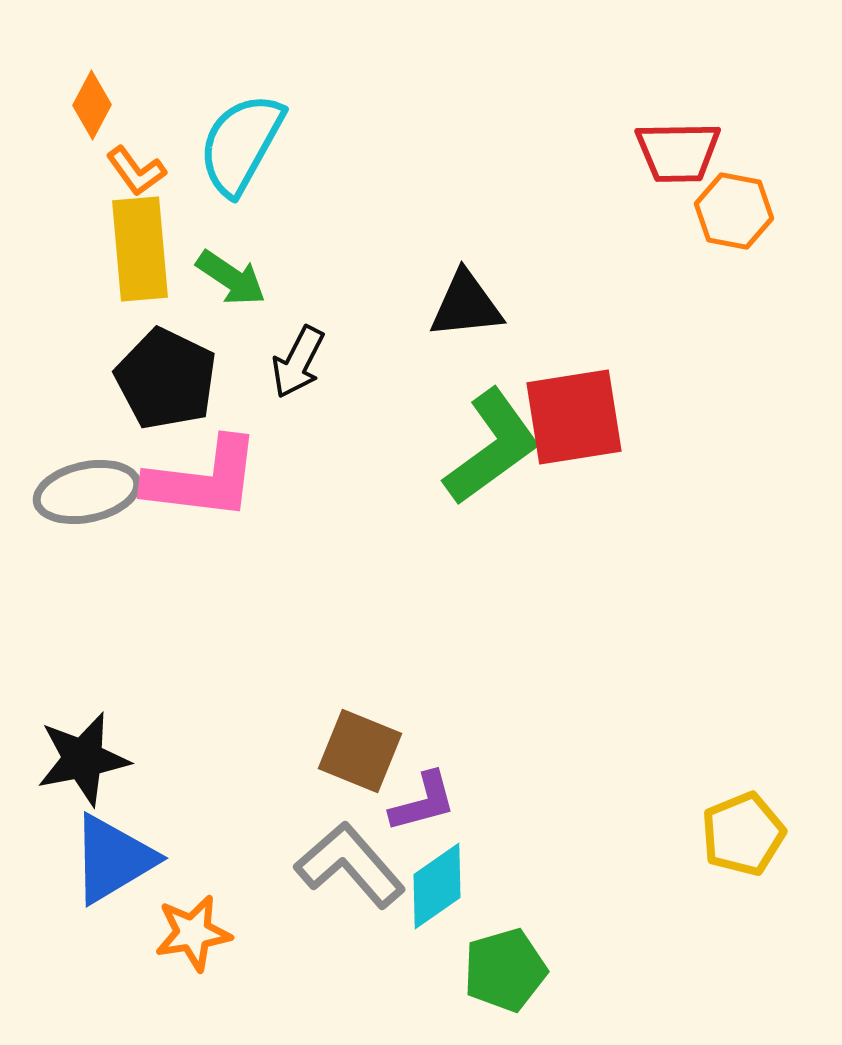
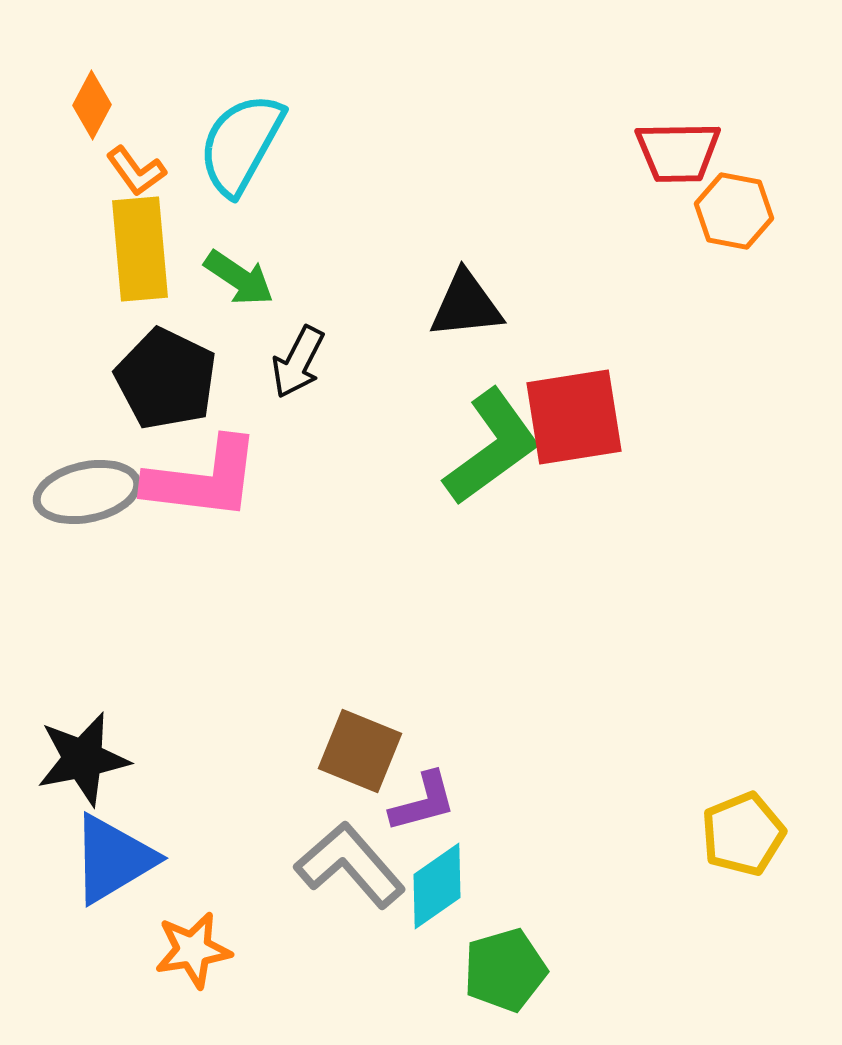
green arrow: moved 8 px right
orange star: moved 17 px down
